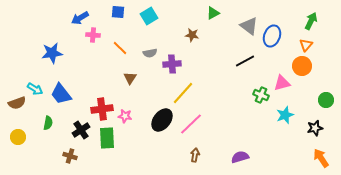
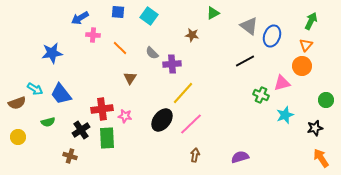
cyan square: rotated 24 degrees counterclockwise
gray semicircle: moved 2 px right; rotated 56 degrees clockwise
green semicircle: moved 1 px up; rotated 64 degrees clockwise
